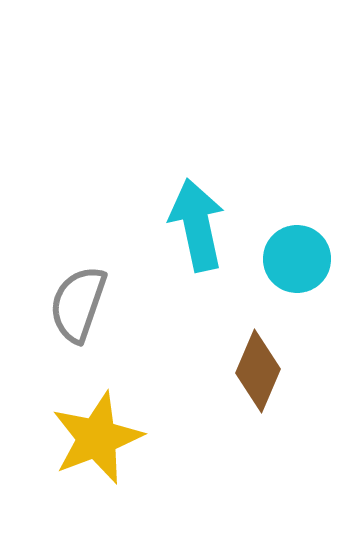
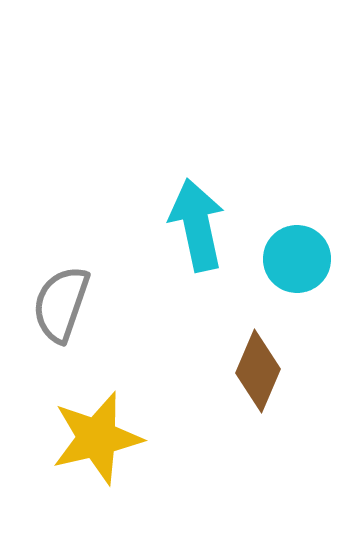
gray semicircle: moved 17 px left
yellow star: rotated 8 degrees clockwise
